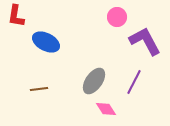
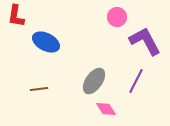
purple line: moved 2 px right, 1 px up
